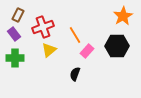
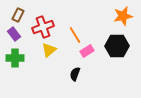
orange star: rotated 18 degrees clockwise
pink rectangle: rotated 16 degrees clockwise
